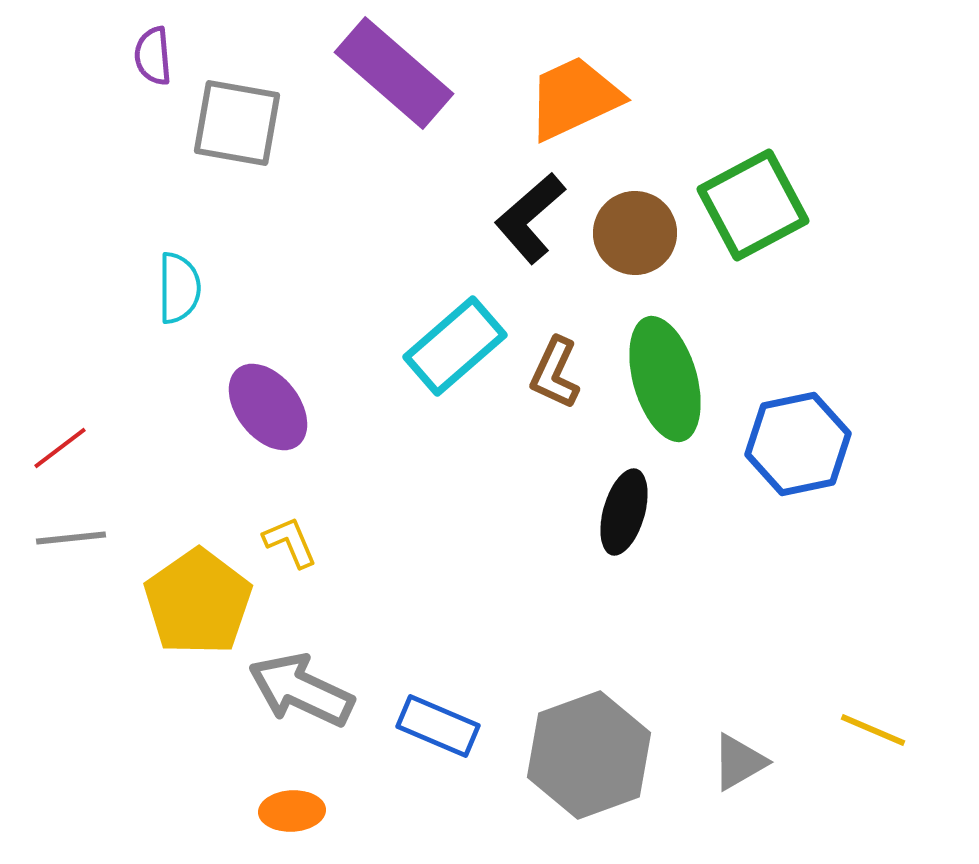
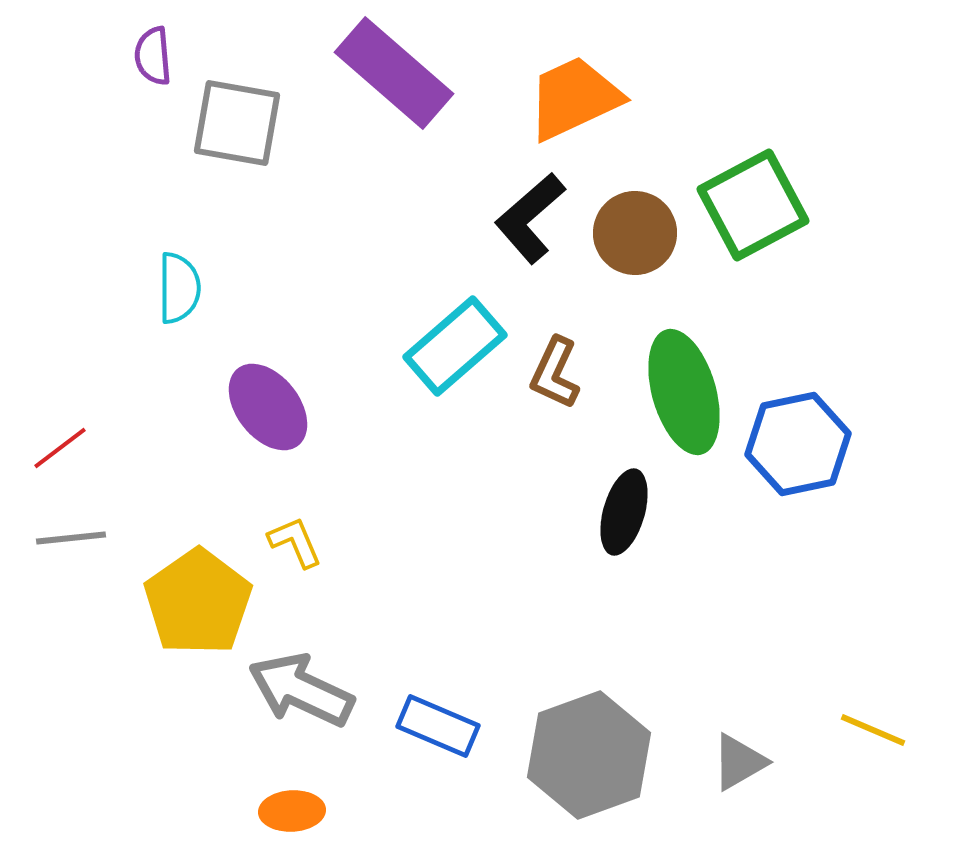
green ellipse: moved 19 px right, 13 px down
yellow L-shape: moved 5 px right
